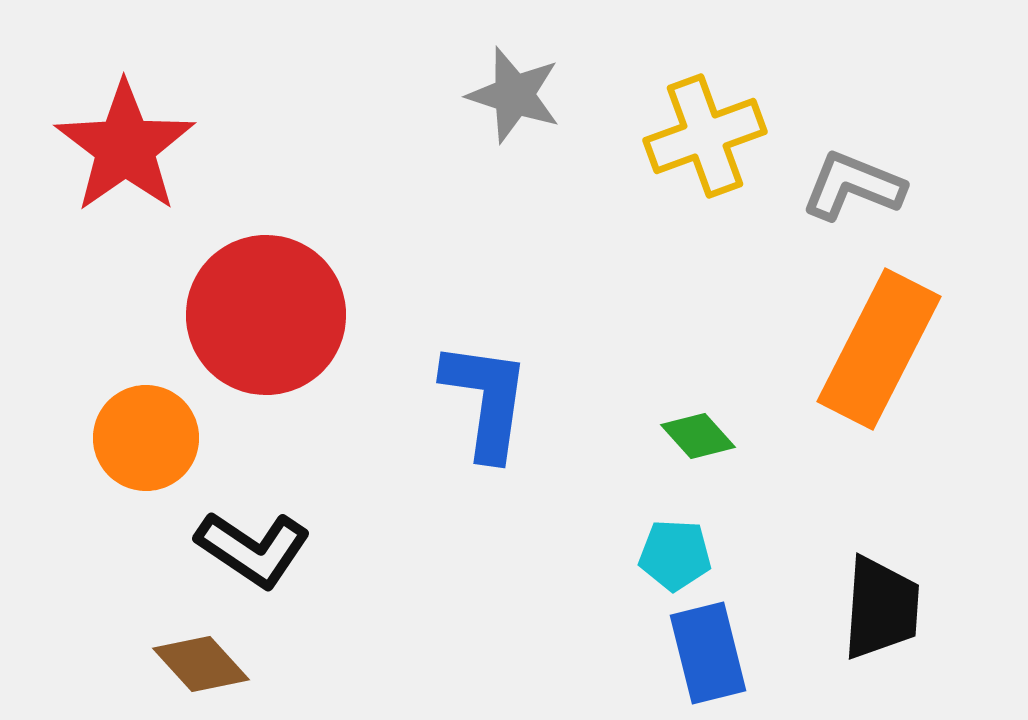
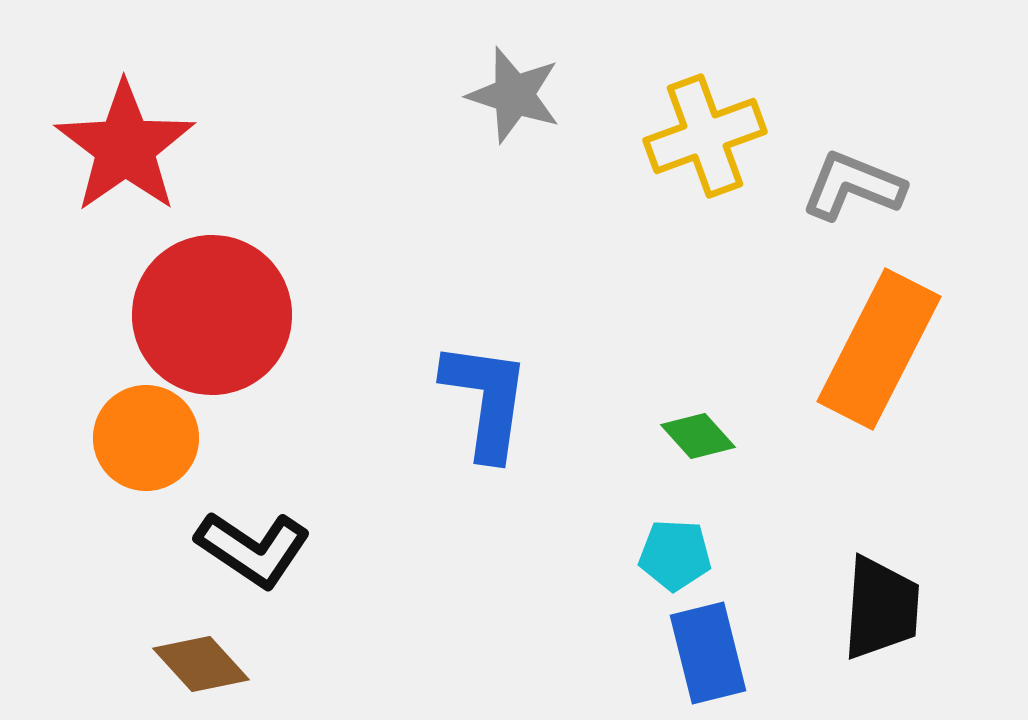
red circle: moved 54 px left
